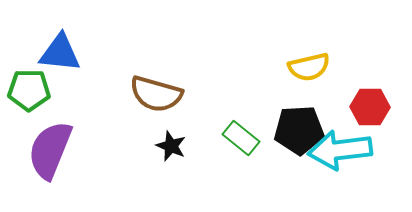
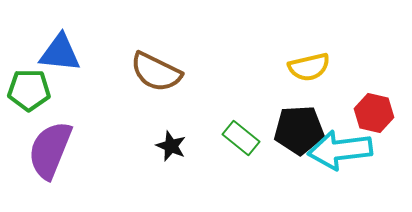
brown semicircle: moved 22 px up; rotated 10 degrees clockwise
red hexagon: moved 4 px right, 6 px down; rotated 12 degrees clockwise
